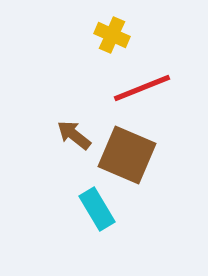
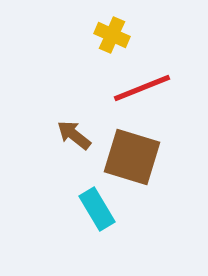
brown square: moved 5 px right, 2 px down; rotated 6 degrees counterclockwise
